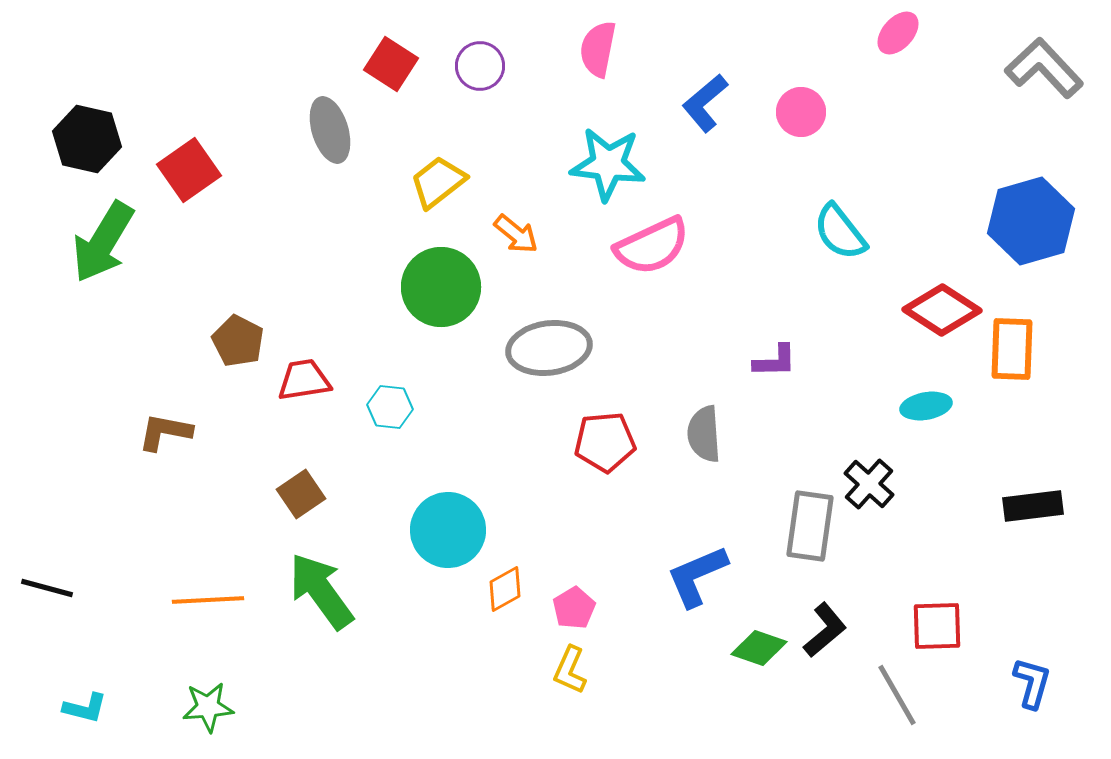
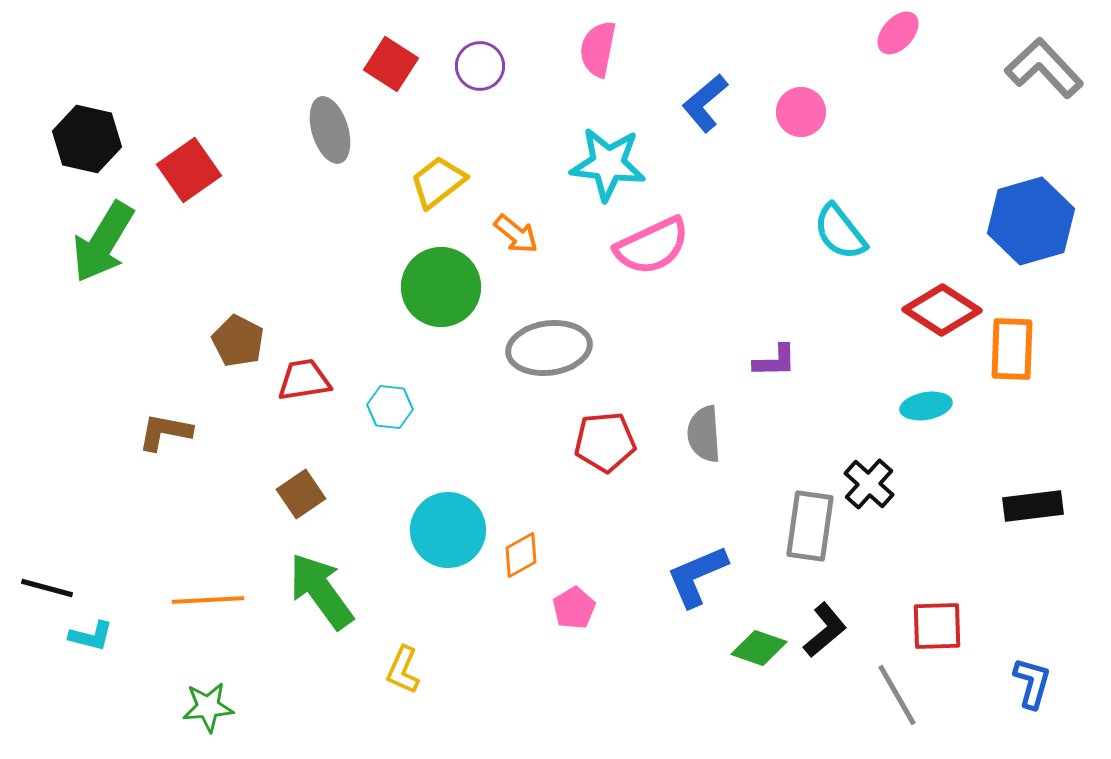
orange diamond at (505, 589): moved 16 px right, 34 px up
yellow L-shape at (570, 670): moved 167 px left
cyan L-shape at (85, 708): moved 6 px right, 72 px up
